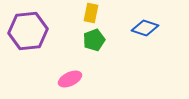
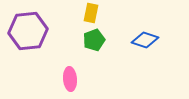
blue diamond: moved 12 px down
pink ellipse: rotated 70 degrees counterclockwise
